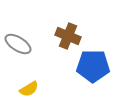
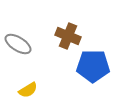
yellow semicircle: moved 1 px left, 1 px down
